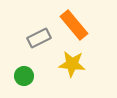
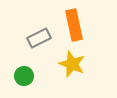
orange rectangle: rotated 28 degrees clockwise
yellow star: rotated 16 degrees clockwise
